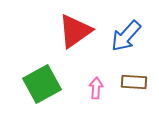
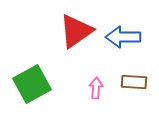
red triangle: moved 1 px right
blue arrow: moved 3 px left, 1 px down; rotated 48 degrees clockwise
green square: moved 10 px left
